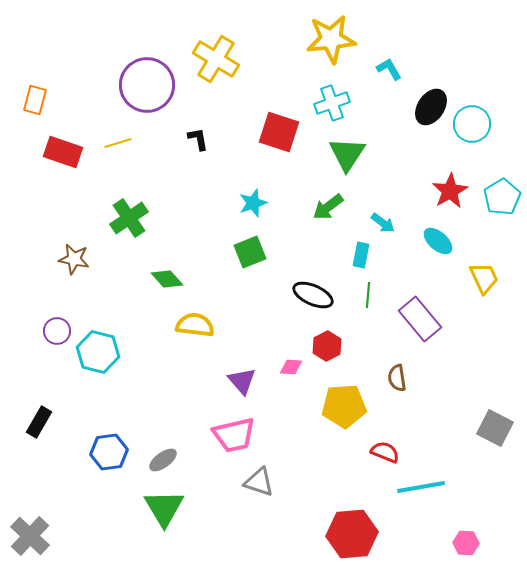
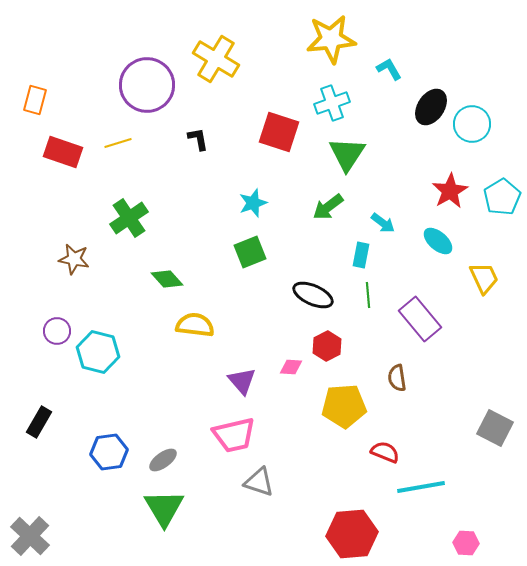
green line at (368, 295): rotated 10 degrees counterclockwise
